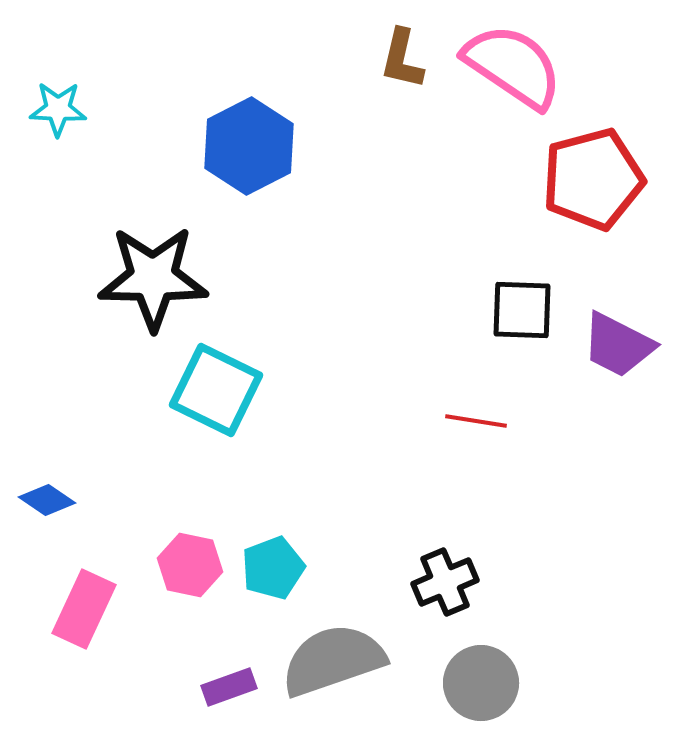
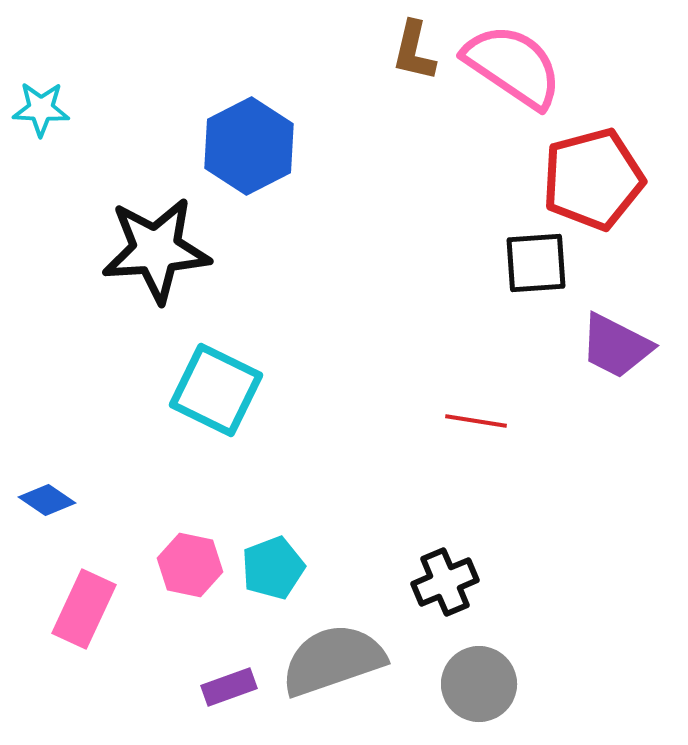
brown L-shape: moved 12 px right, 8 px up
cyan star: moved 17 px left
black star: moved 3 px right, 28 px up; rotated 5 degrees counterclockwise
black square: moved 14 px right, 47 px up; rotated 6 degrees counterclockwise
purple trapezoid: moved 2 px left, 1 px down
gray circle: moved 2 px left, 1 px down
